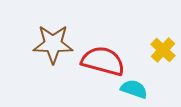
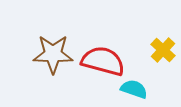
brown star: moved 10 px down
